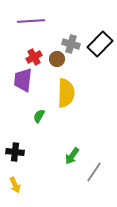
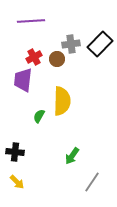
gray cross: rotated 24 degrees counterclockwise
yellow semicircle: moved 4 px left, 8 px down
gray line: moved 2 px left, 10 px down
yellow arrow: moved 2 px right, 3 px up; rotated 21 degrees counterclockwise
